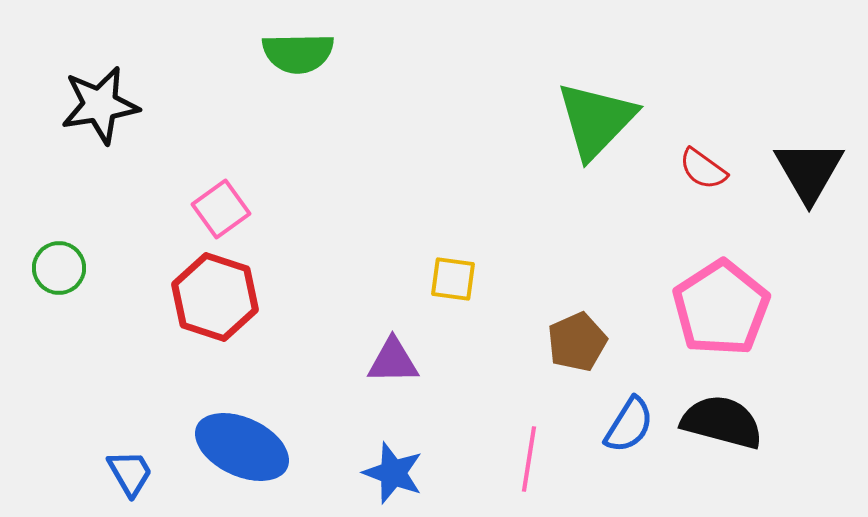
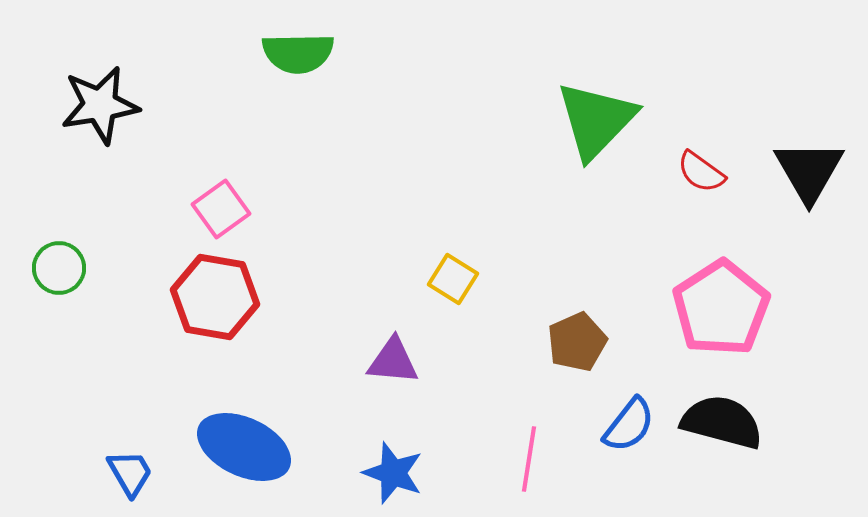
red semicircle: moved 2 px left, 3 px down
yellow square: rotated 24 degrees clockwise
red hexagon: rotated 8 degrees counterclockwise
purple triangle: rotated 6 degrees clockwise
blue semicircle: rotated 6 degrees clockwise
blue ellipse: moved 2 px right
